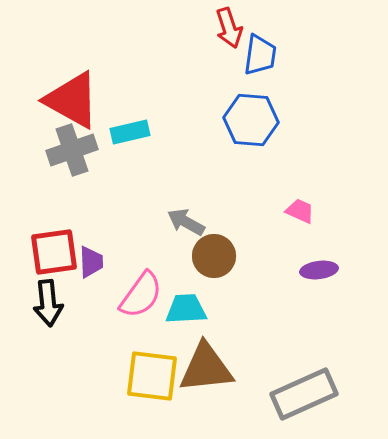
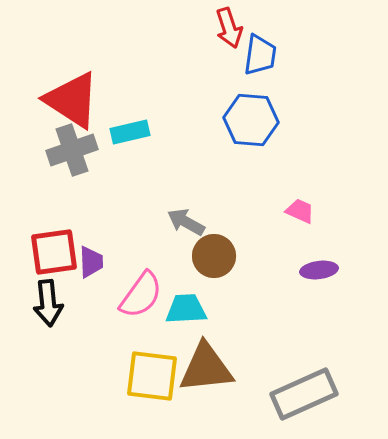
red triangle: rotated 4 degrees clockwise
